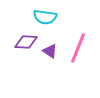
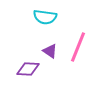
purple diamond: moved 2 px right, 27 px down
pink line: moved 1 px up
